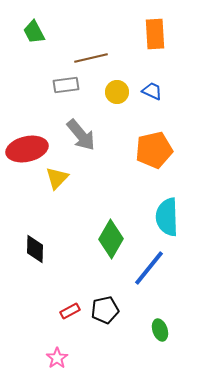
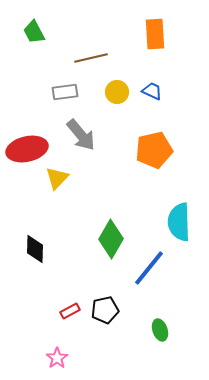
gray rectangle: moved 1 px left, 7 px down
cyan semicircle: moved 12 px right, 5 px down
